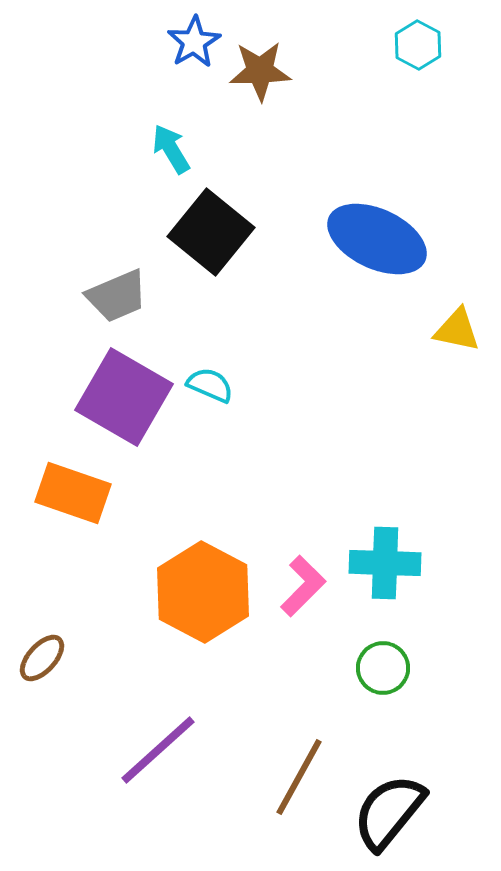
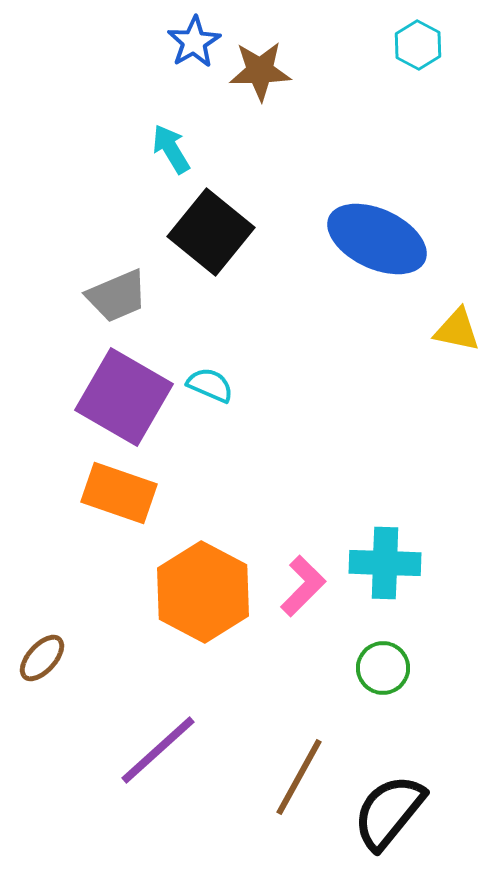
orange rectangle: moved 46 px right
